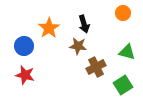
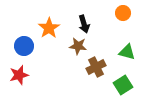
red star: moved 6 px left; rotated 30 degrees counterclockwise
